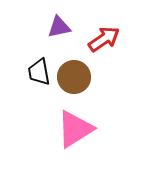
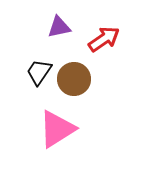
black trapezoid: rotated 44 degrees clockwise
brown circle: moved 2 px down
pink triangle: moved 18 px left
